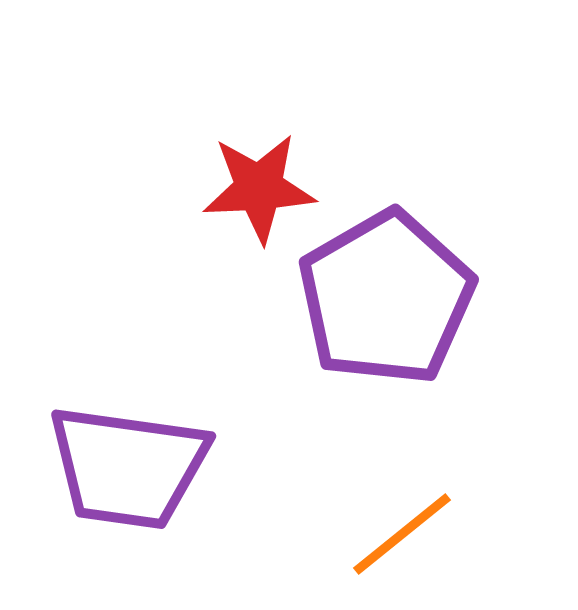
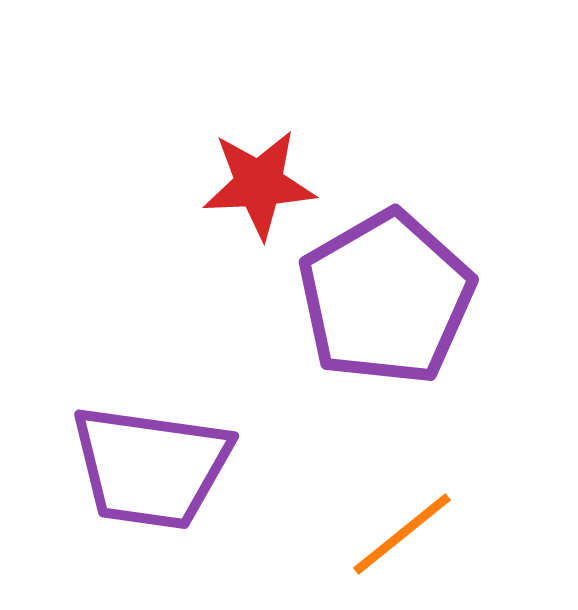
red star: moved 4 px up
purple trapezoid: moved 23 px right
